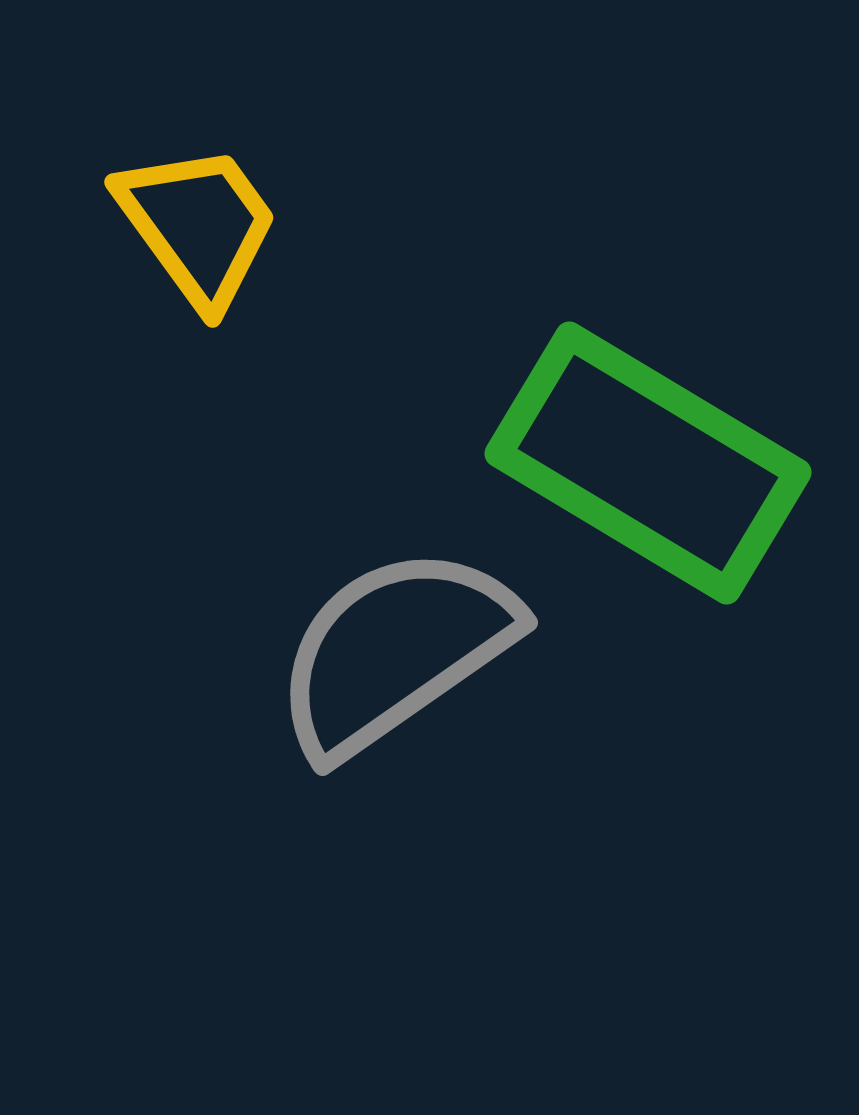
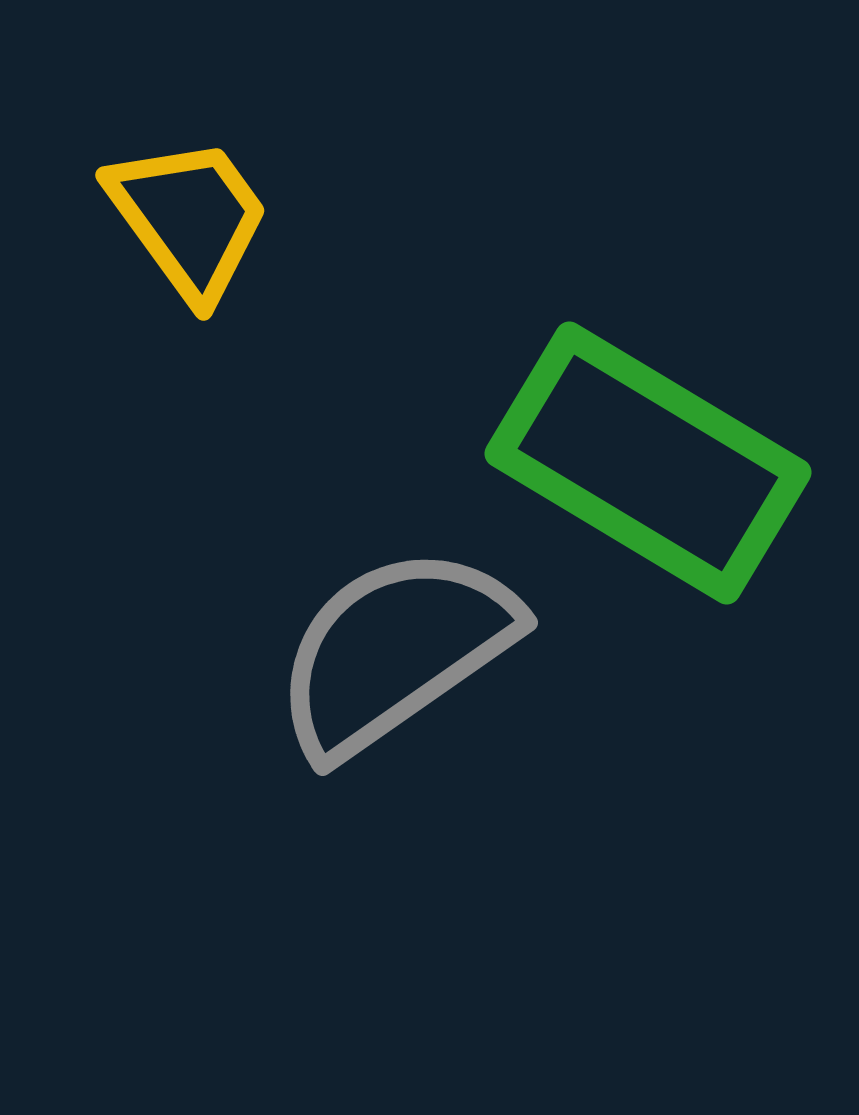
yellow trapezoid: moved 9 px left, 7 px up
